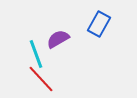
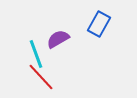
red line: moved 2 px up
